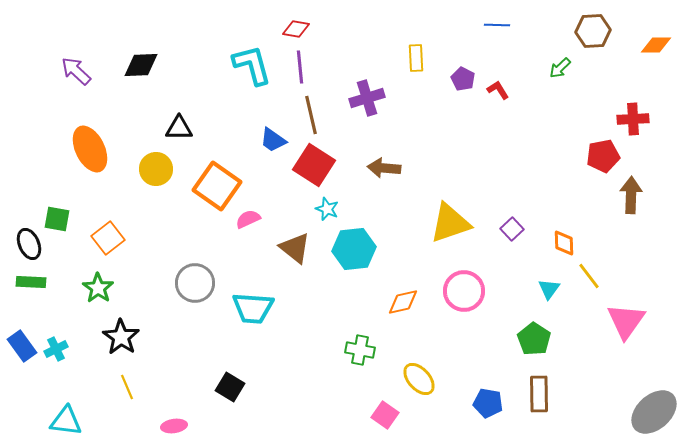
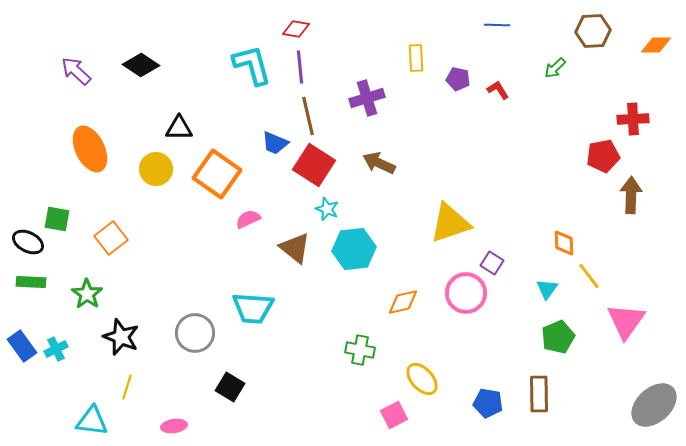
black diamond at (141, 65): rotated 36 degrees clockwise
green arrow at (560, 68): moved 5 px left
purple pentagon at (463, 79): moved 5 px left; rotated 15 degrees counterclockwise
brown line at (311, 115): moved 3 px left, 1 px down
blue trapezoid at (273, 140): moved 2 px right, 3 px down; rotated 12 degrees counterclockwise
brown arrow at (384, 168): moved 5 px left, 5 px up; rotated 20 degrees clockwise
orange square at (217, 186): moved 12 px up
purple square at (512, 229): moved 20 px left, 34 px down; rotated 15 degrees counterclockwise
orange square at (108, 238): moved 3 px right
black ellipse at (29, 244): moved 1 px left, 2 px up; rotated 40 degrees counterclockwise
gray circle at (195, 283): moved 50 px down
green star at (98, 288): moved 11 px left, 6 px down
cyan triangle at (549, 289): moved 2 px left
pink circle at (464, 291): moved 2 px right, 2 px down
black star at (121, 337): rotated 12 degrees counterclockwise
green pentagon at (534, 339): moved 24 px right, 2 px up; rotated 16 degrees clockwise
yellow ellipse at (419, 379): moved 3 px right
yellow line at (127, 387): rotated 40 degrees clockwise
gray ellipse at (654, 412): moved 7 px up
pink square at (385, 415): moved 9 px right; rotated 28 degrees clockwise
cyan triangle at (66, 421): moved 26 px right
